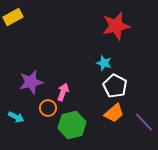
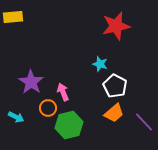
yellow rectangle: rotated 24 degrees clockwise
cyan star: moved 4 px left, 1 px down
purple star: rotated 25 degrees counterclockwise
pink arrow: rotated 42 degrees counterclockwise
green hexagon: moved 3 px left
